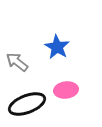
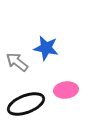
blue star: moved 11 px left, 1 px down; rotated 20 degrees counterclockwise
black ellipse: moved 1 px left
